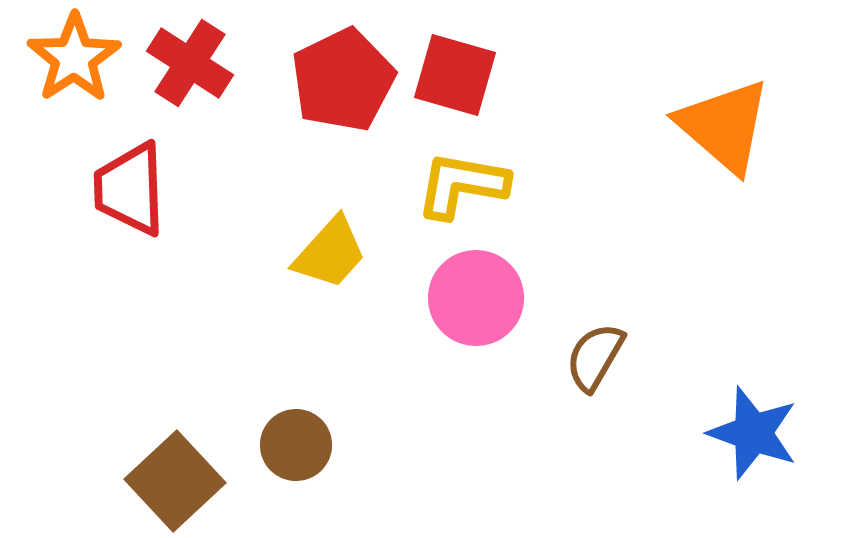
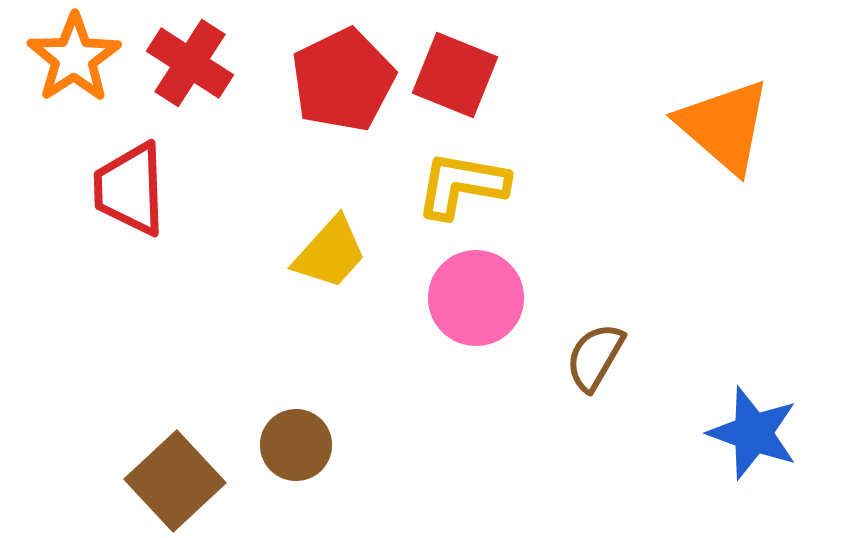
red square: rotated 6 degrees clockwise
